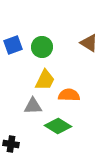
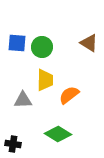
blue square: moved 4 px right, 2 px up; rotated 24 degrees clockwise
yellow trapezoid: rotated 25 degrees counterclockwise
orange semicircle: rotated 40 degrees counterclockwise
gray triangle: moved 10 px left, 6 px up
green diamond: moved 8 px down
black cross: moved 2 px right
